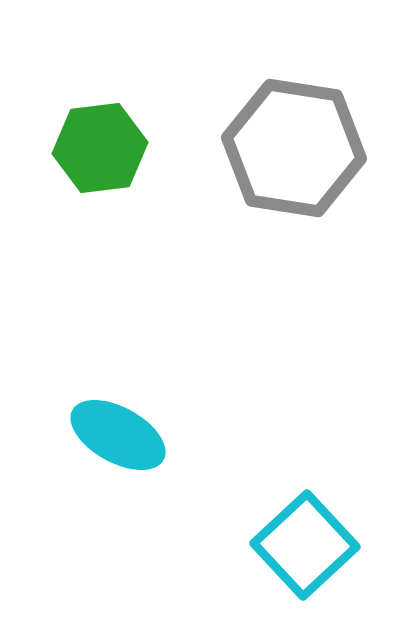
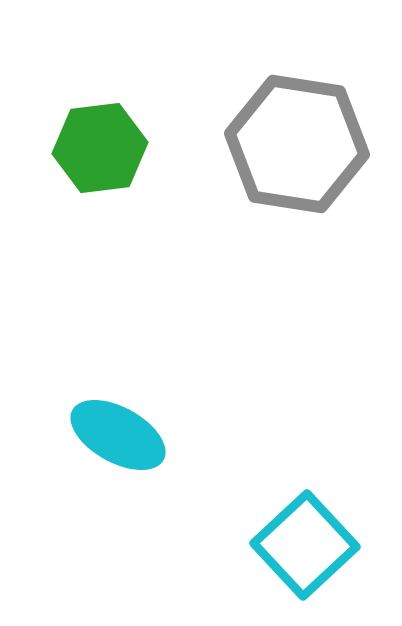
gray hexagon: moved 3 px right, 4 px up
